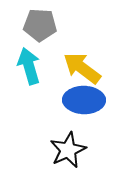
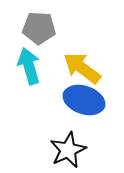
gray pentagon: moved 1 px left, 3 px down
blue ellipse: rotated 18 degrees clockwise
